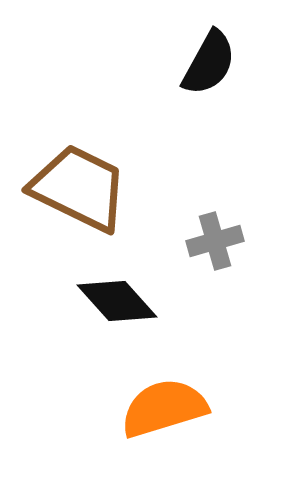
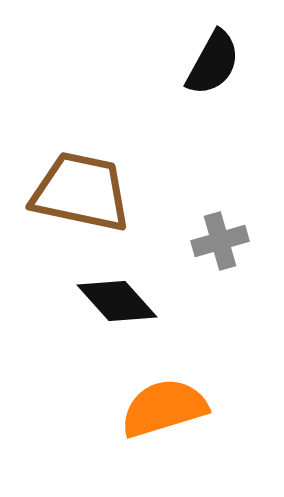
black semicircle: moved 4 px right
brown trapezoid: moved 2 px right, 4 px down; rotated 14 degrees counterclockwise
gray cross: moved 5 px right
